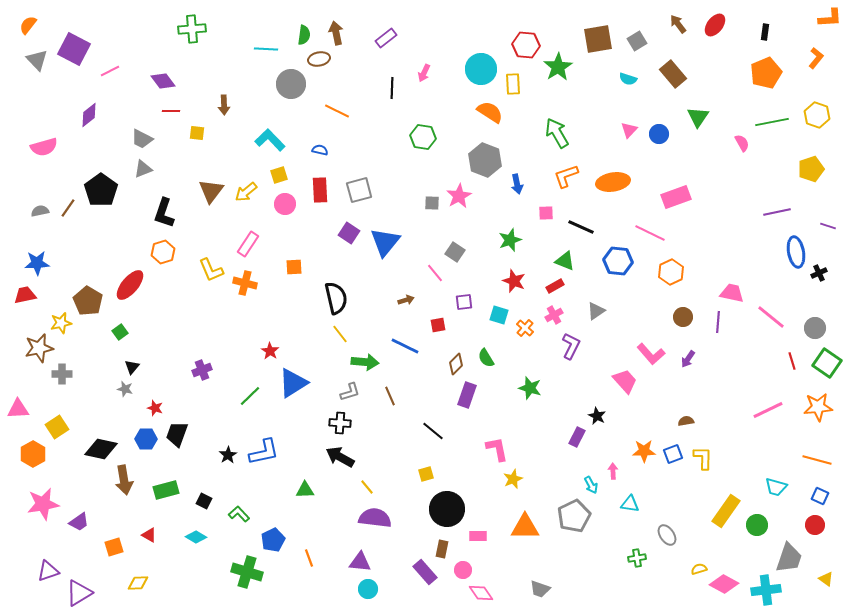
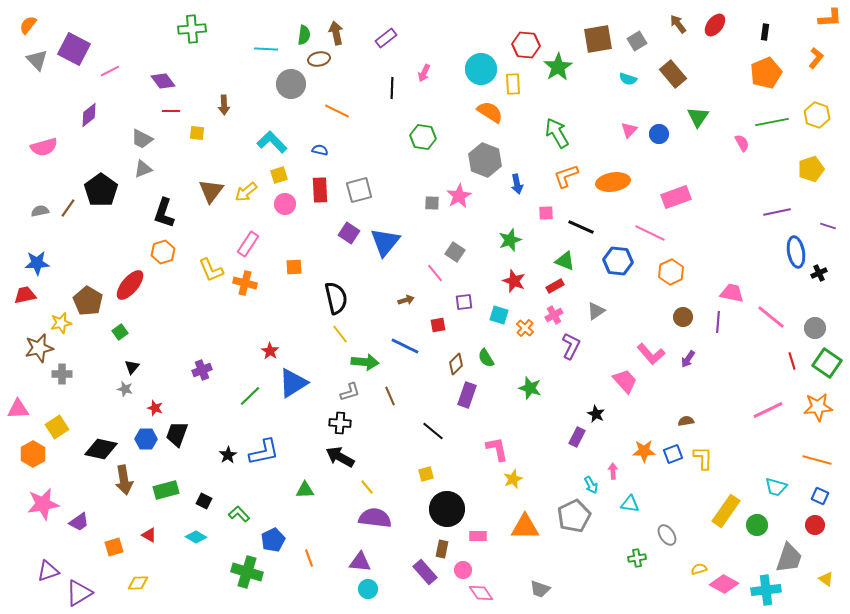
cyan L-shape at (270, 140): moved 2 px right, 2 px down
black star at (597, 416): moved 1 px left, 2 px up
